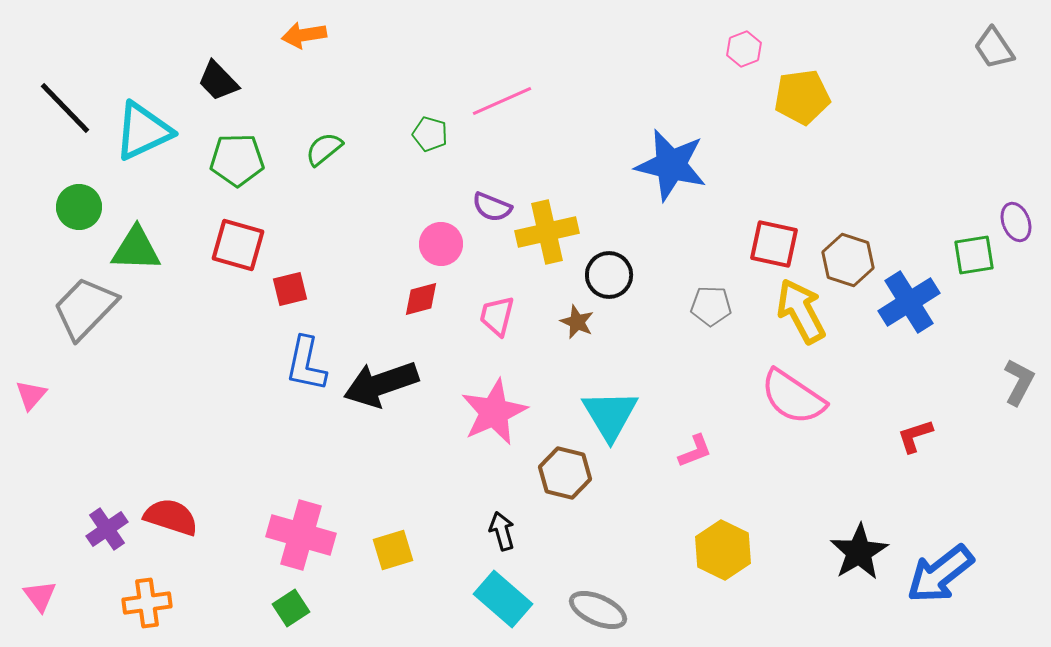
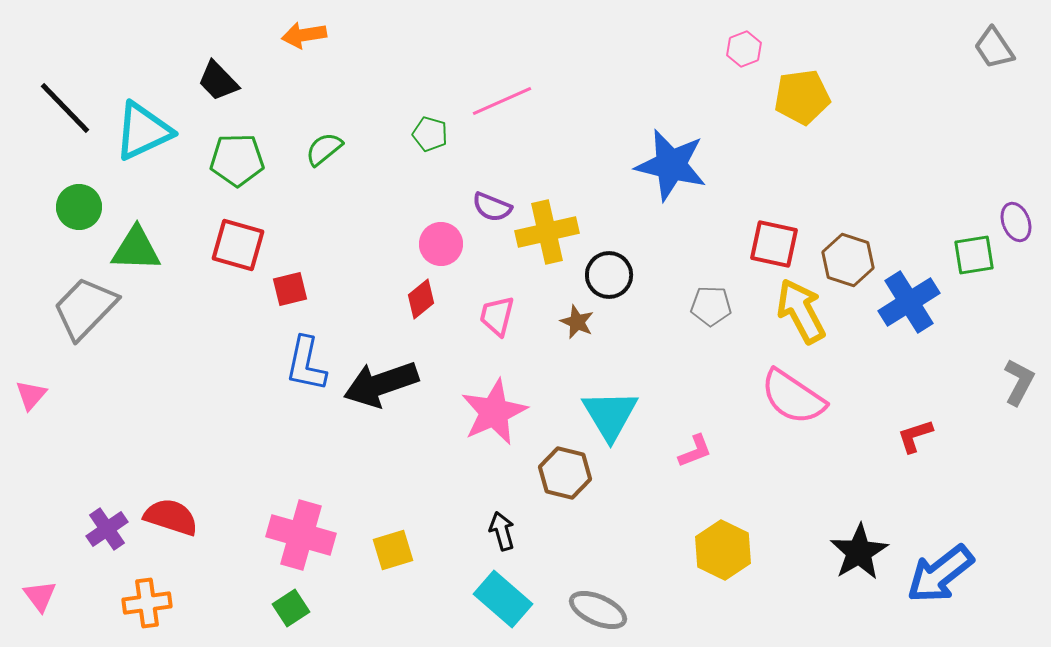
red diamond at (421, 299): rotated 24 degrees counterclockwise
